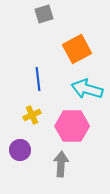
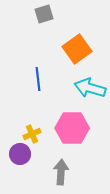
orange square: rotated 8 degrees counterclockwise
cyan arrow: moved 3 px right, 1 px up
yellow cross: moved 19 px down
pink hexagon: moved 2 px down
purple circle: moved 4 px down
gray arrow: moved 8 px down
